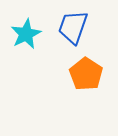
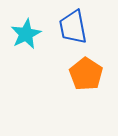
blue trapezoid: rotated 30 degrees counterclockwise
